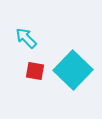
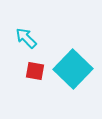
cyan square: moved 1 px up
